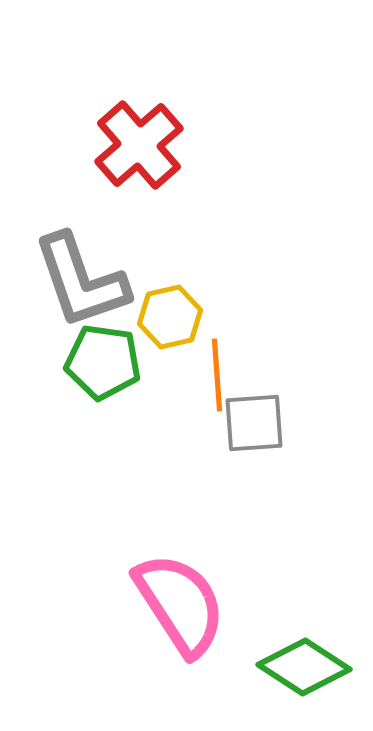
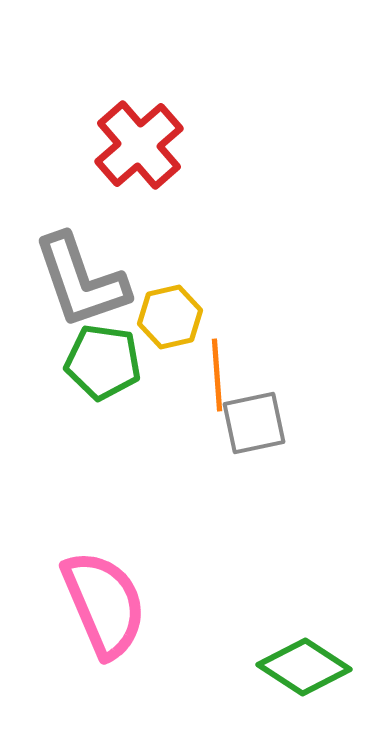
gray square: rotated 8 degrees counterclockwise
pink semicircle: moved 76 px left; rotated 10 degrees clockwise
